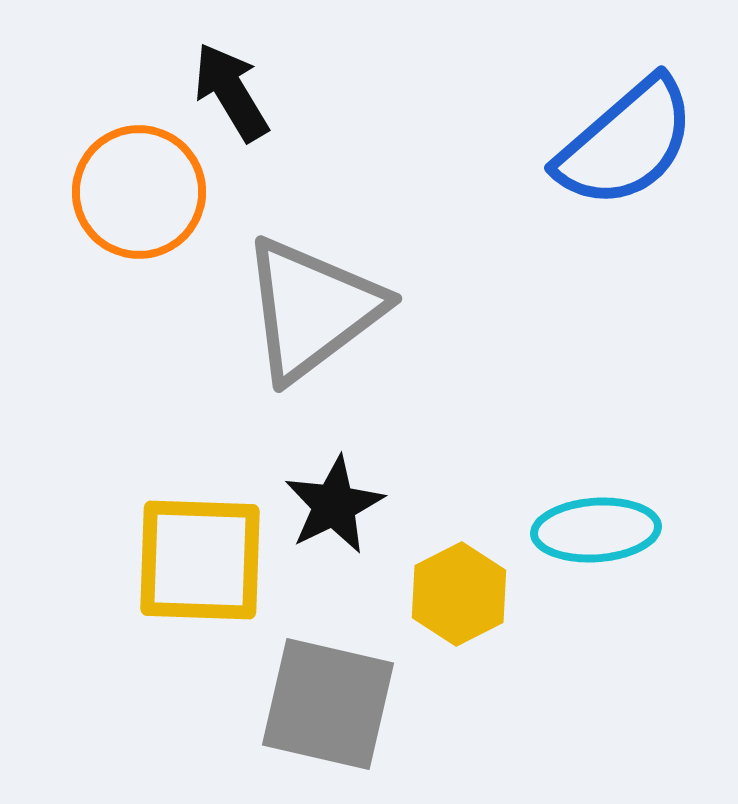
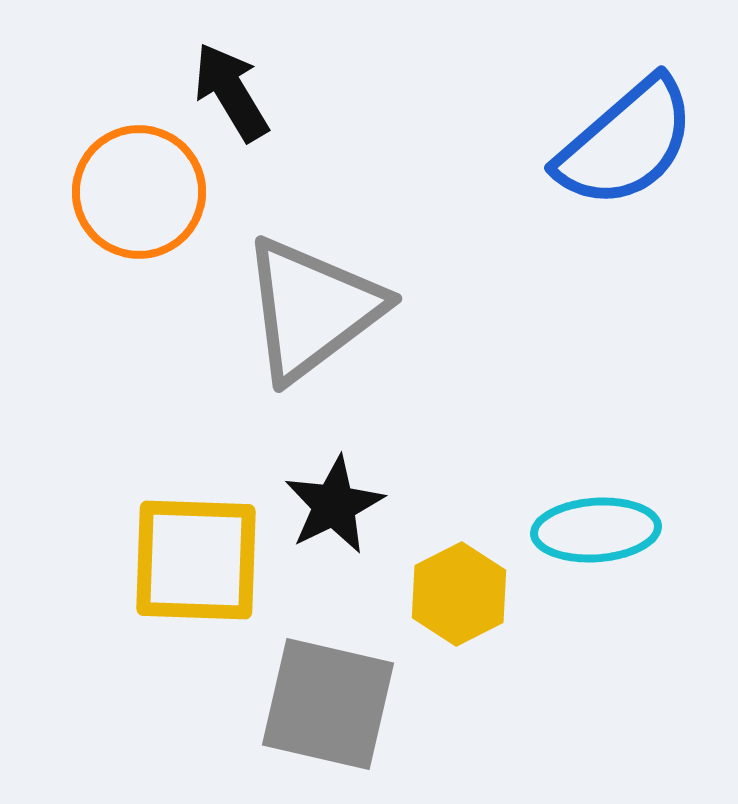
yellow square: moved 4 px left
